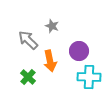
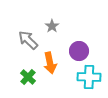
gray star: rotated 16 degrees clockwise
orange arrow: moved 2 px down
